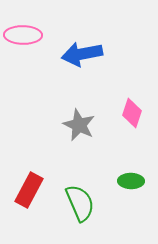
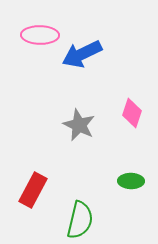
pink ellipse: moved 17 px right
blue arrow: rotated 15 degrees counterclockwise
red rectangle: moved 4 px right
green semicircle: moved 17 px down; rotated 36 degrees clockwise
